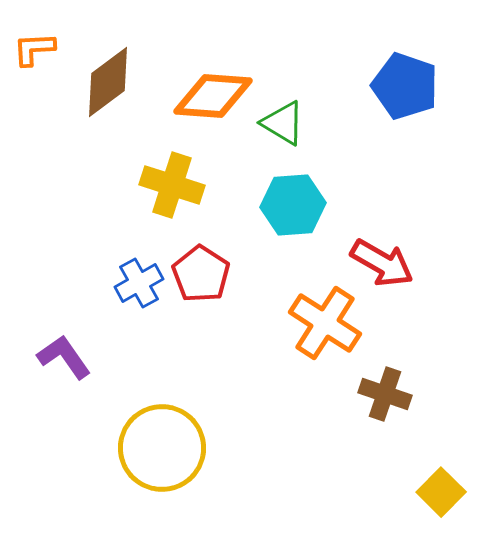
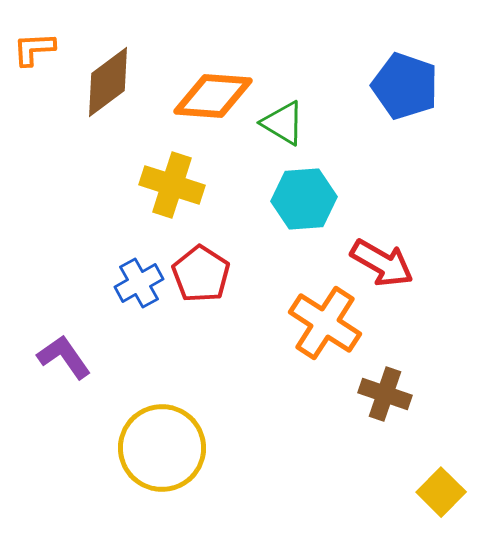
cyan hexagon: moved 11 px right, 6 px up
